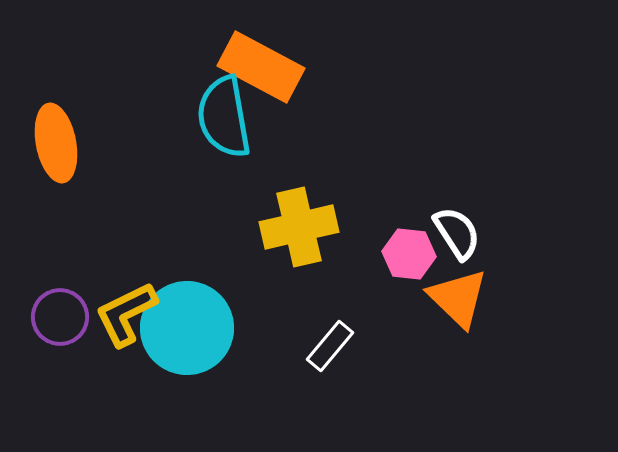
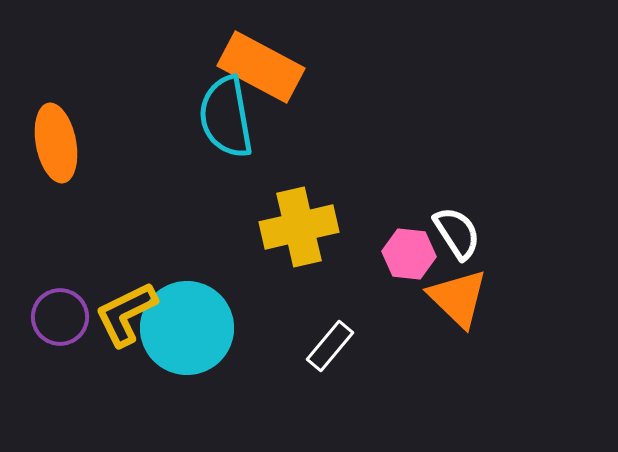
cyan semicircle: moved 2 px right
